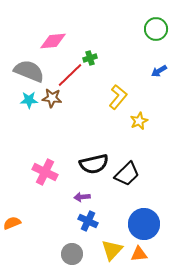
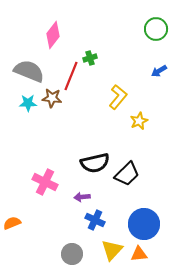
pink diamond: moved 6 px up; rotated 48 degrees counterclockwise
red line: moved 1 px right, 1 px down; rotated 24 degrees counterclockwise
cyan star: moved 1 px left, 3 px down
black semicircle: moved 1 px right, 1 px up
pink cross: moved 10 px down
blue cross: moved 7 px right, 1 px up
